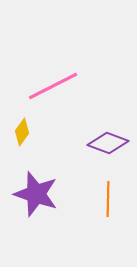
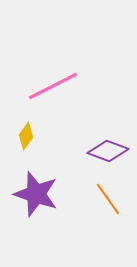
yellow diamond: moved 4 px right, 4 px down
purple diamond: moved 8 px down
orange line: rotated 36 degrees counterclockwise
